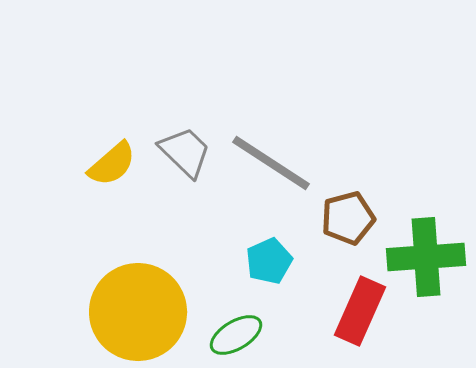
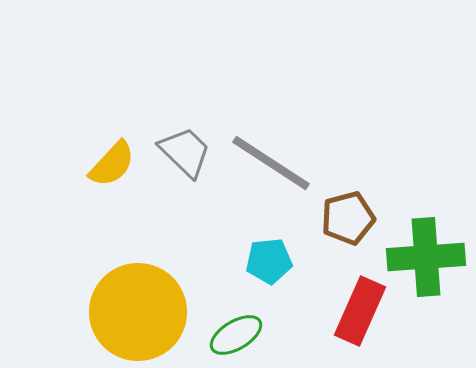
yellow semicircle: rotated 6 degrees counterclockwise
cyan pentagon: rotated 18 degrees clockwise
